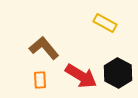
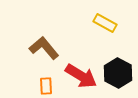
orange rectangle: moved 6 px right, 6 px down
